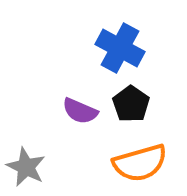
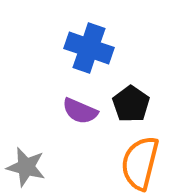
blue cross: moved 31 px left; rotated 9 degrees counterclockwise
orange semicircle: rotated 120 degrees clockwise
gray star: rotated 12 degrees counterclockwise
